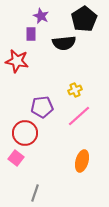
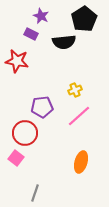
purple rectangle: rotated 64 degrees counterclockwise
black semicircle: moved 1 px up
orange ellipse: moved 1 px left, 1 px down
